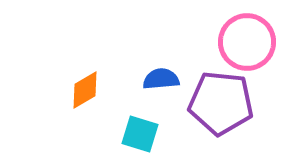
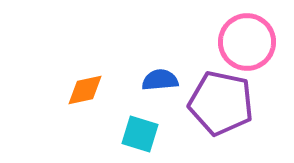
blue semicircle: moved 1 px left, 1 px down
orange diamond: rotated 18 degrees clockwise
purple pentagon: rotated 6 degrees clockwise
